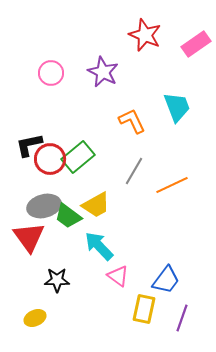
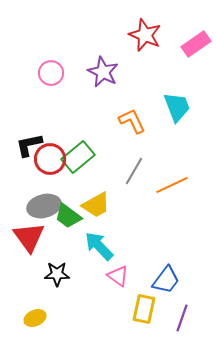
black star: moved 6 px up
